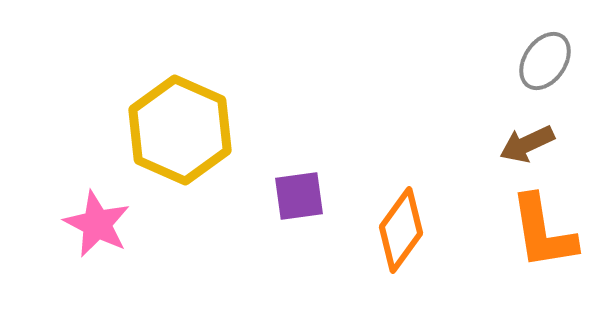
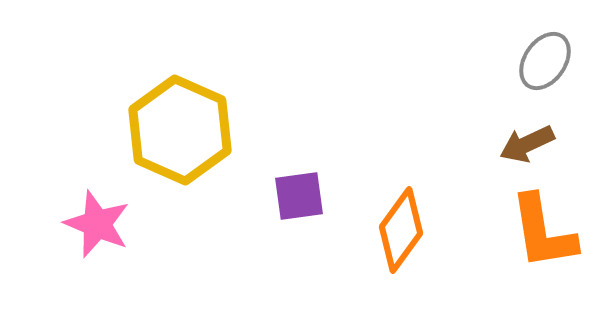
pink star: rotated 4 degrees counterclockwise
